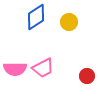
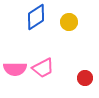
red circle: moved 2 px left, 2 px down
